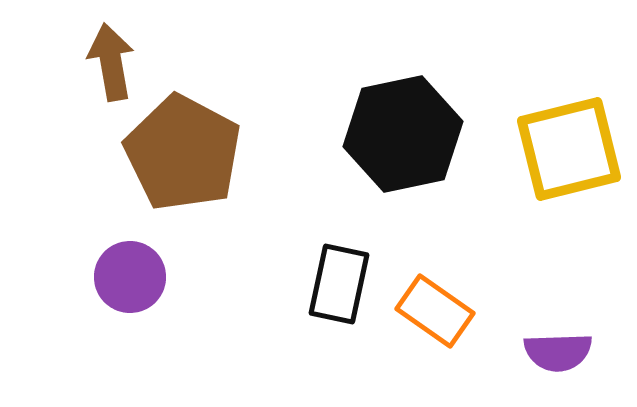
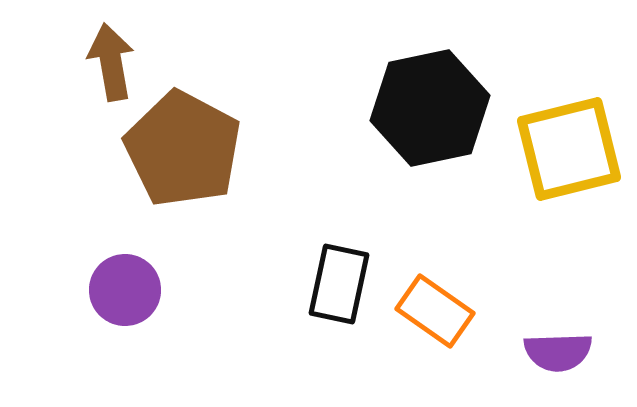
black hexagon: moved 27 px right, 26 px up
brown pentagon: moved 4 px up
purple circle: moved 5 px left, 13 px down
